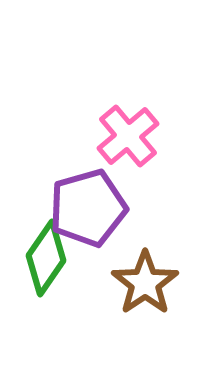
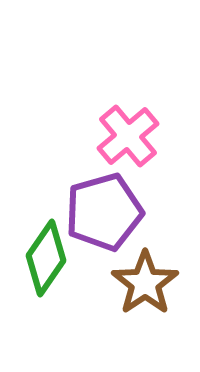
purple pentagon: moved 16 px right, 4 px down
